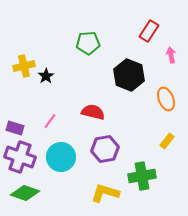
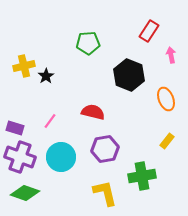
yellow L-shape: rotated 60 degrees clockwise
